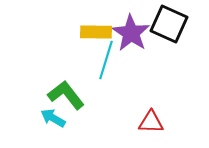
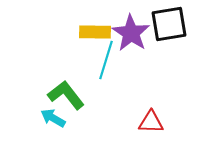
black square: rotated 33 degrees counterclockwise
yellow rectangle: moved 1 px left
